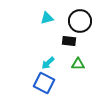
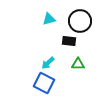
cyan triangle: moved 2 px right, 1 px down
